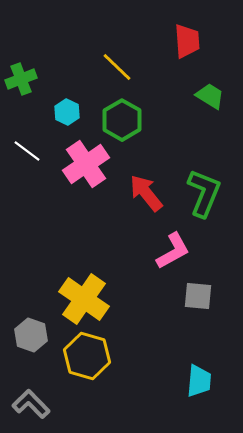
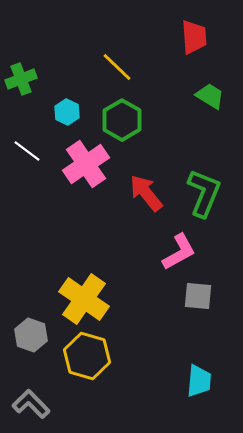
red trapezoid: moved 7 px right, 4 px up
pink L-shape: moved 6 px right, 1 px down
